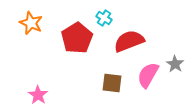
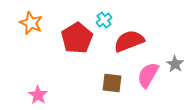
cyan cross: moved 2 px down; rotated 21 degrees clockwise
